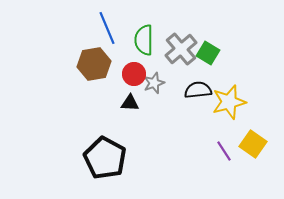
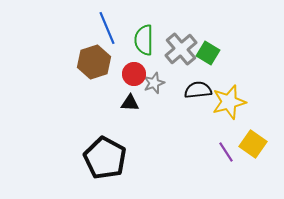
brown hexagon: moved 2 px up; rotated 8 degrees counterclockwise
purple line: moved 2 px right, 1 px down
